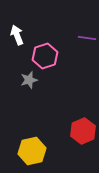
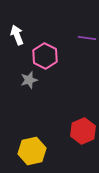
pink hexagon: rotated 15 degrees counterclockwise
